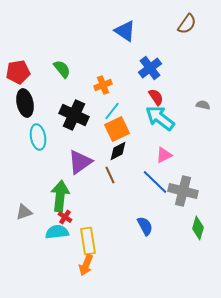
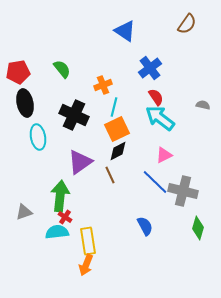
cyan line: moved 2 px right, 4 px up; rotated 24 degrees counterclockwise
